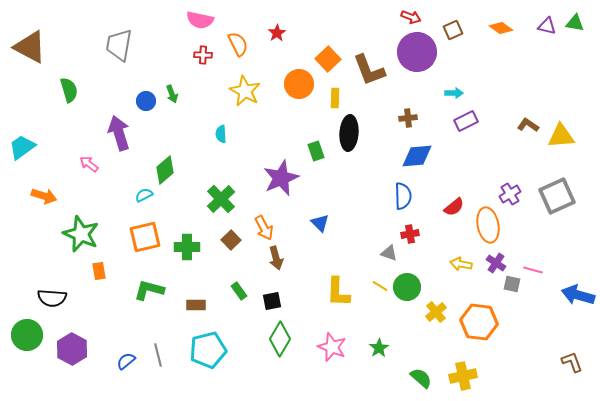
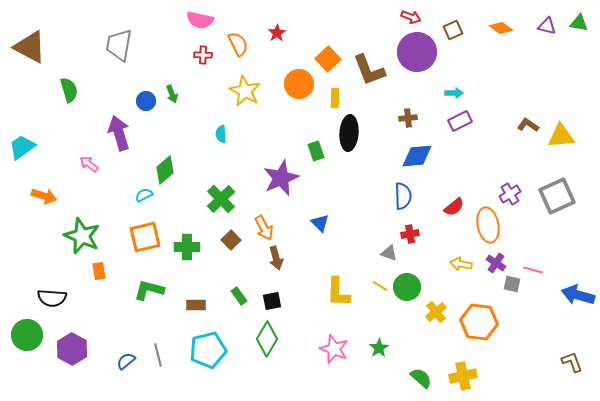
green triangle at (575, 23): moved 4 px right
purple rectangle at (466, 121): moved 6 px left
green star at (81, 234): moved 1 px right, 2 px down
green rectangle at (239, 291): moved 5 px down
green diamond at (280, 339): moved 13 px left
pink star at (332, 347): moved 2 px right, 2 px down
